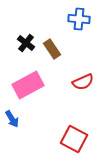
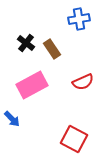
blue cross: rotated 15 degrees counterclockwise
pink rectangle: moved 4 px right
blue arrow: rotated 12 degrees counterclockwise
